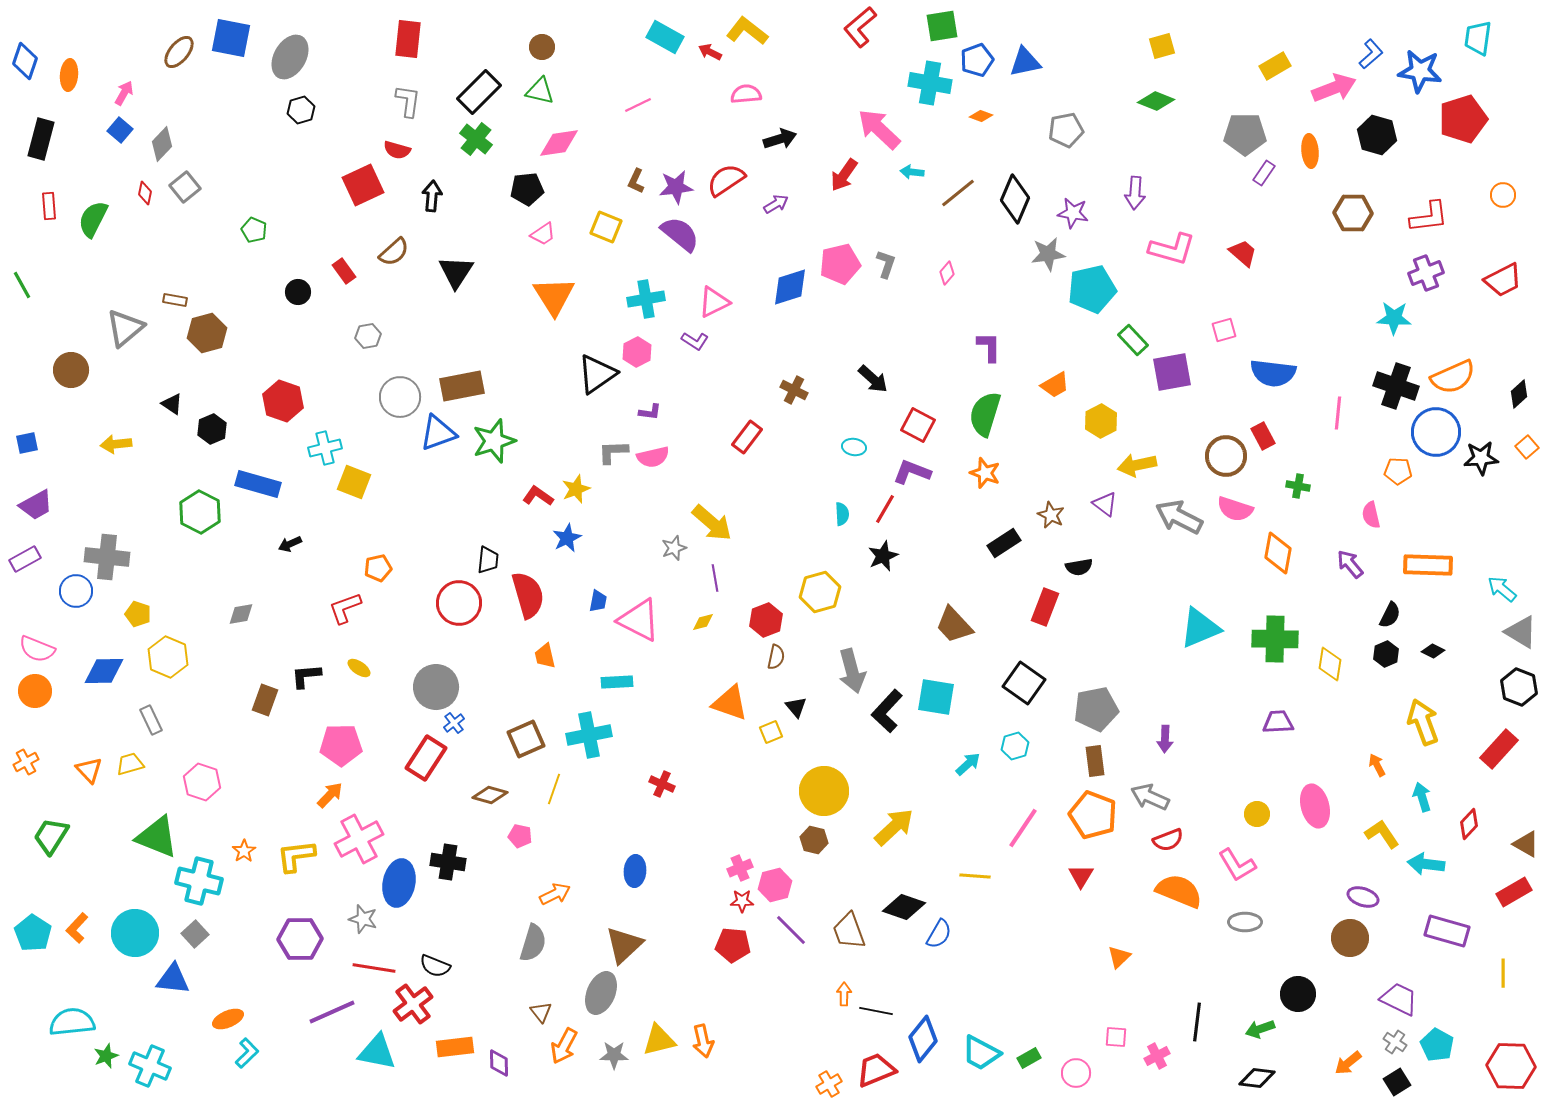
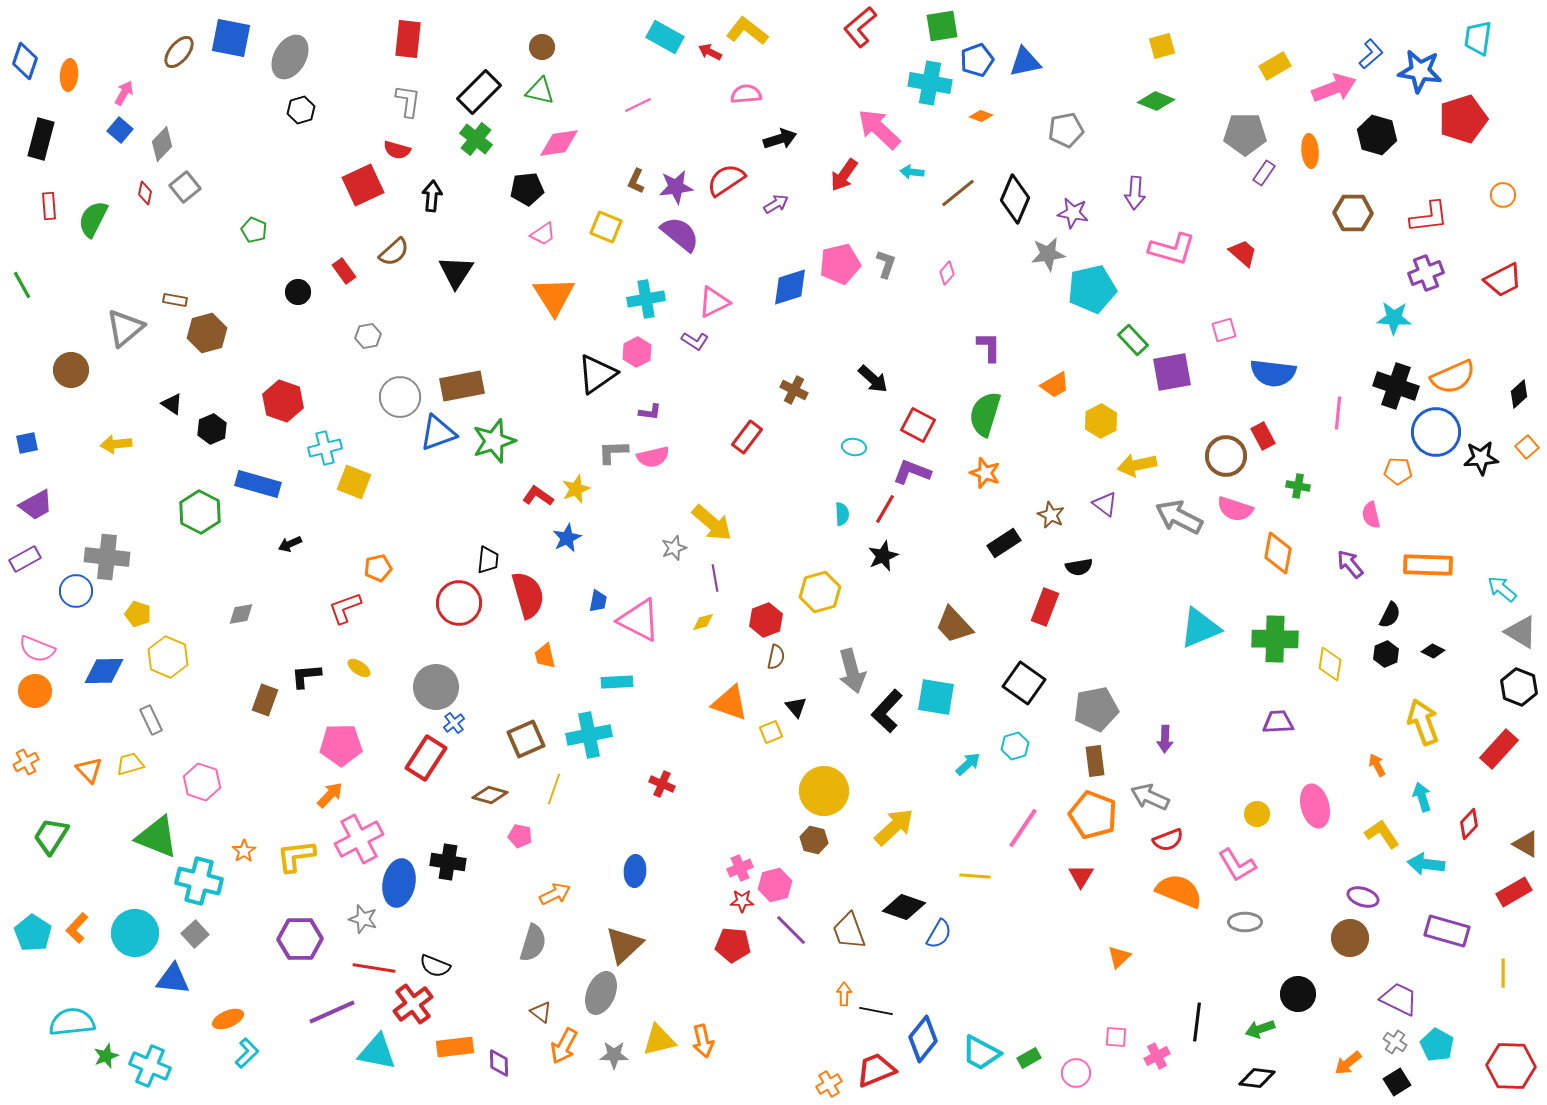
brown triangle at (541, 1012): rotated 15 degrees counterclockwise
